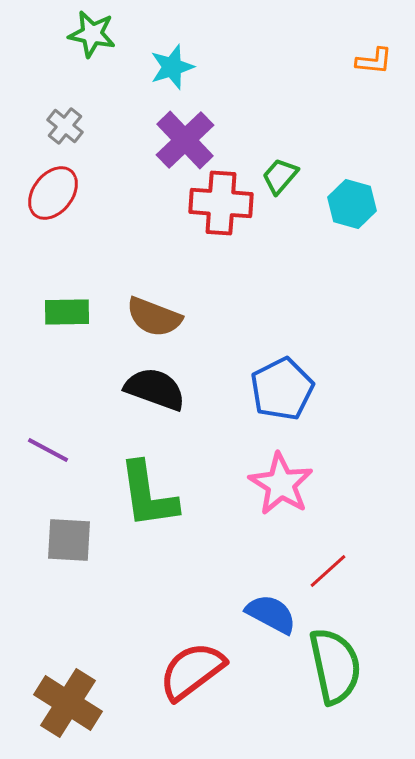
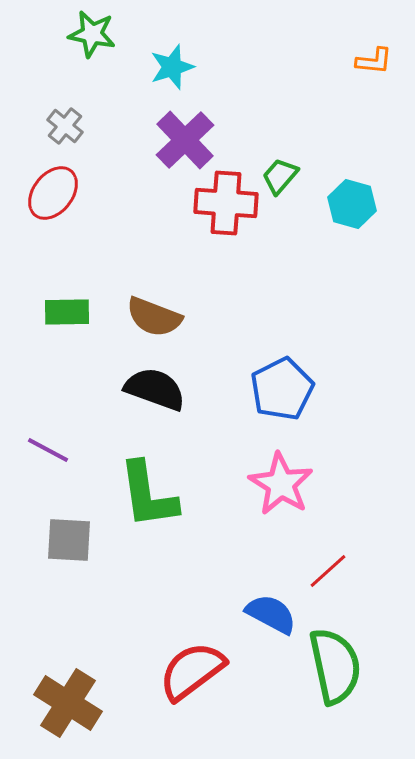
red cross: moved 5 px right
